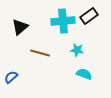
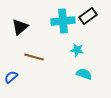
black rectangle: moved 1 px left
brown line: moved 6 px left, 4 px down
